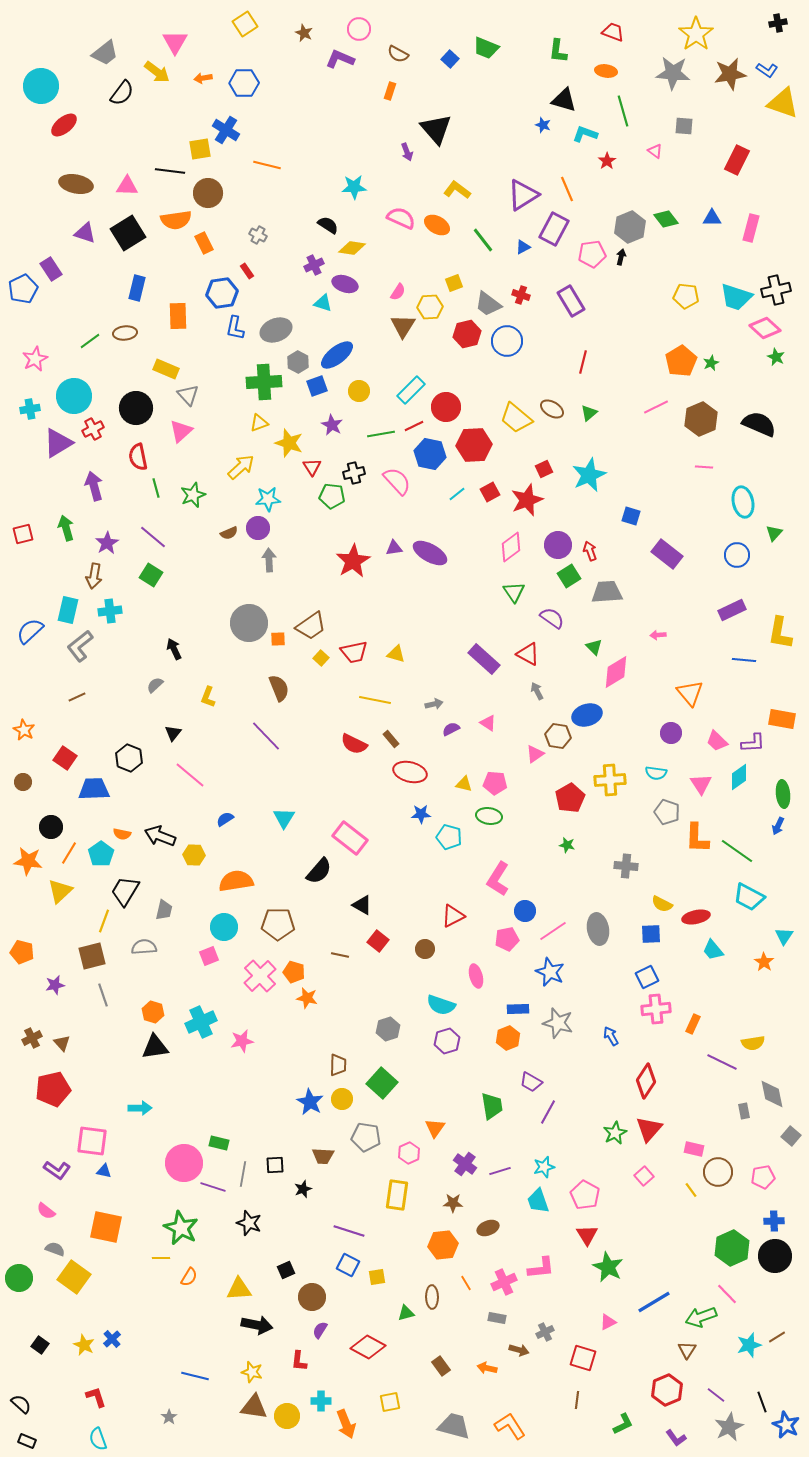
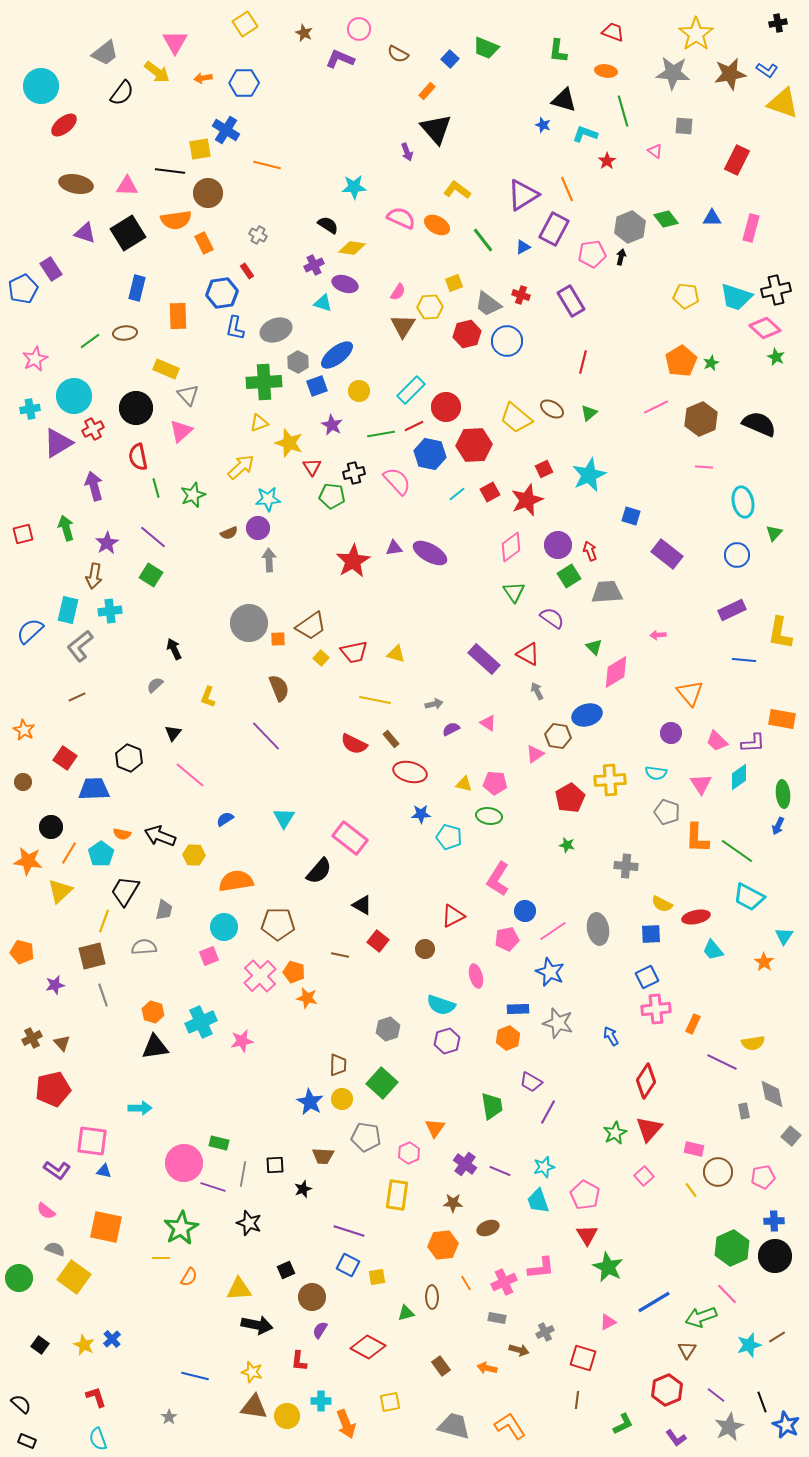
orange rectangle at (390, 91): moved 37 px right; rotated 24 degrees clockwise
purple line at (500, 1171): rotated 40 degrees clockwise
green star at (181, 1228): rotated 16 degrees clockwise
